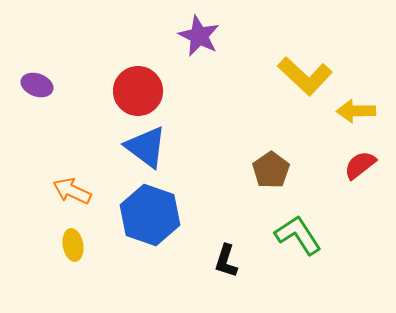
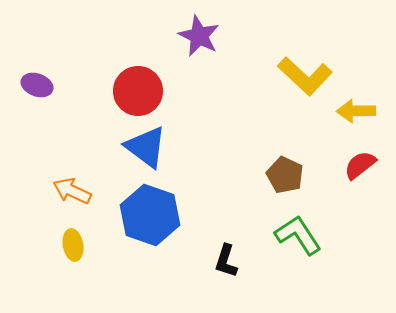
brown pentagon: moved 14 px right, 5 px down; rotated 12 degrees counterclockwise
